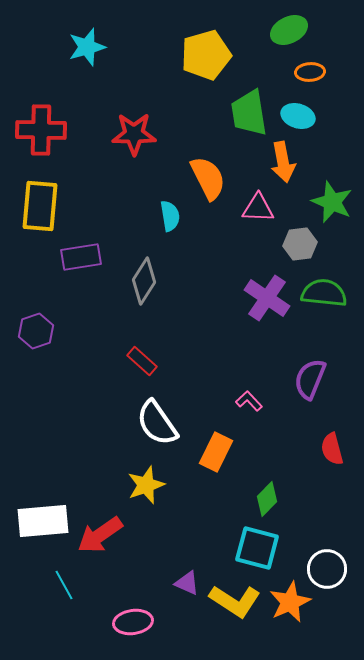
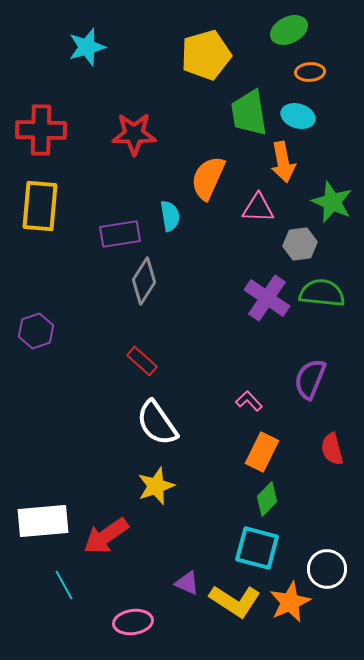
orange semicircle: rotated 129 degrees counterclockwise
purple rectangle: moved 39 px right, 23 px up
green semicircle: moved 2 px left
orange rectangle: moved 46 px right
yellow star: moved 10 px right, 1 px down
red arrow: moved 6 px right, 1 px down
